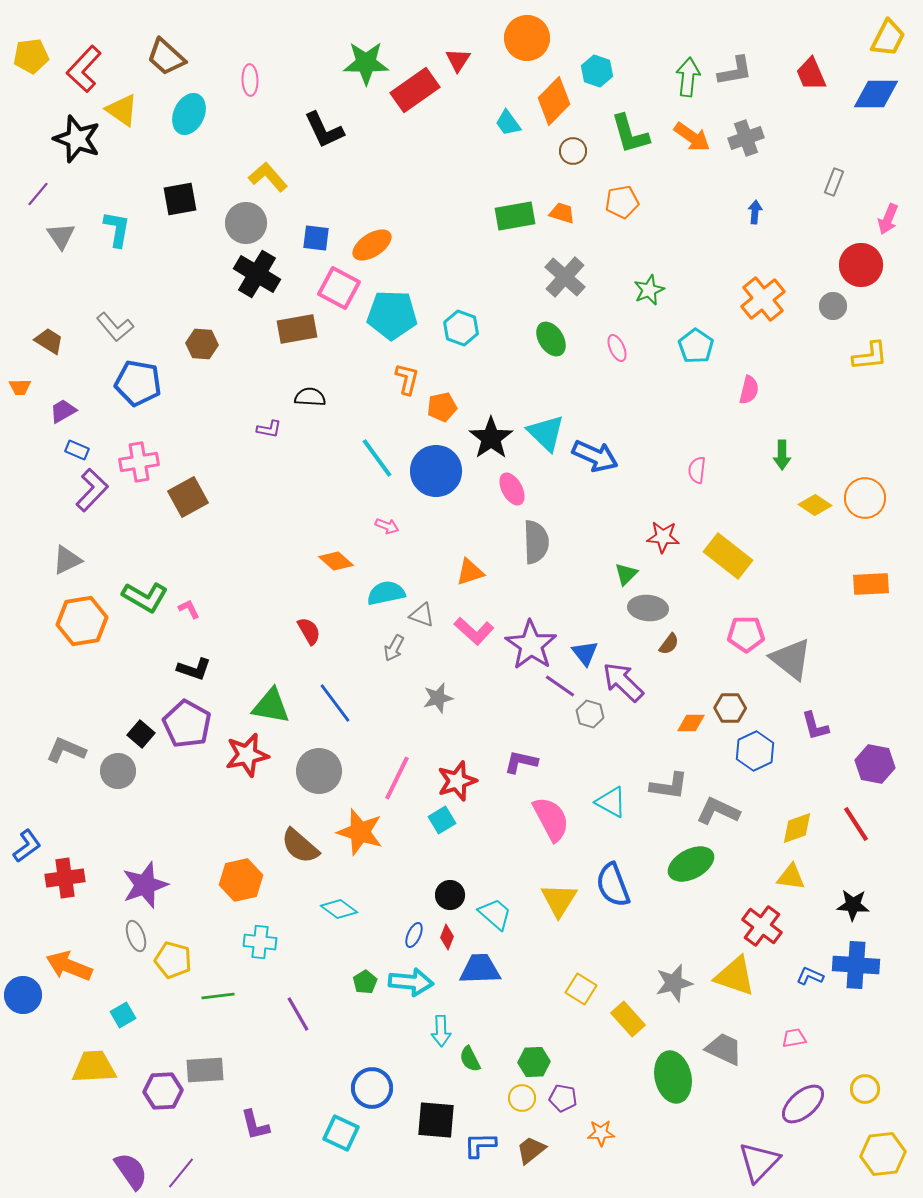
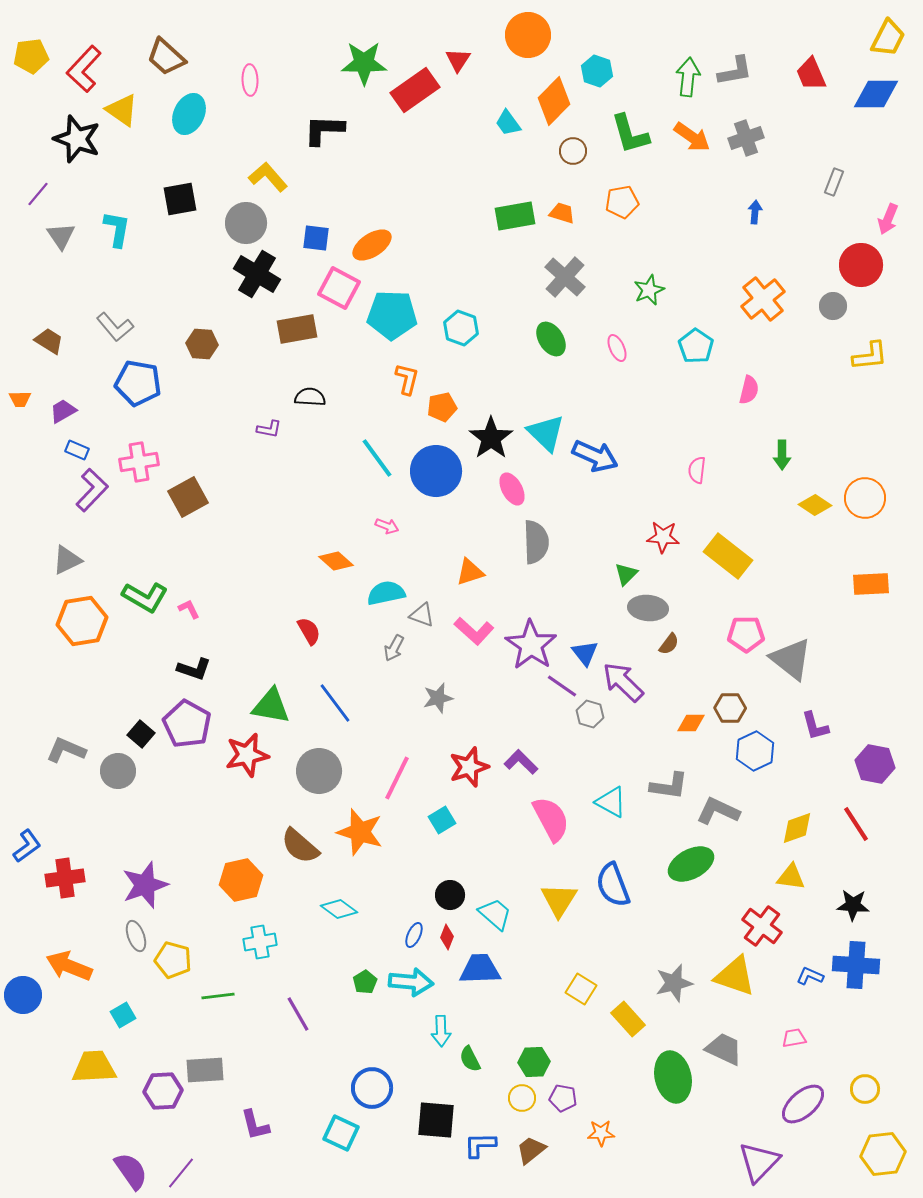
orange circle at (527, 38): moved 1 px right, 3 px up
green star at (366, 63): moved 2 px left
black L-shape at (324, 130): rotated 117 degrees clockwise
orange trapezoid at (20, 387): moved 12 px down
purple line at (560, 686): moved 2 px right
purple L-shape at (521, 762): rotated 32 degrees clockwise
red star at (457, 781): moved 12 px right, 14 px up
cyan cross at (260, 942): rotated 16 degrees counterclockwise
